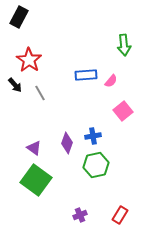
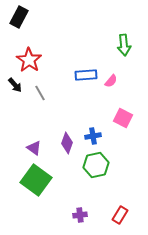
pink square: moved 7 px down; rotated 24 degrees counterclockwise
purple cross: rotated 16 degrees clockwise
